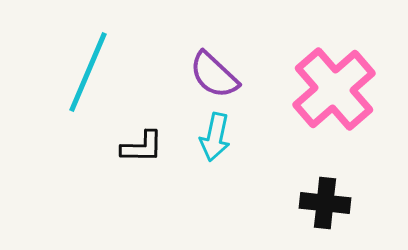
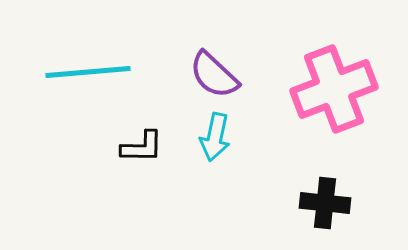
cyan line: rotated 62 degrees clockwise
pink cross: rotated 20 degrees clockwise
